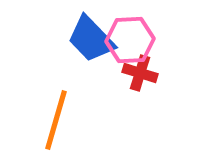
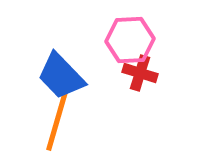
blue trapezoid: moved 30 px left, 37 px down
orange line: moved 1 px right, 1 px down
